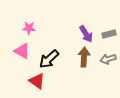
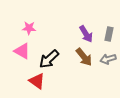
gray rectangle: rotated 64 degrees counterclockwise
brown arrow: rotated 138 degrees clockwise
